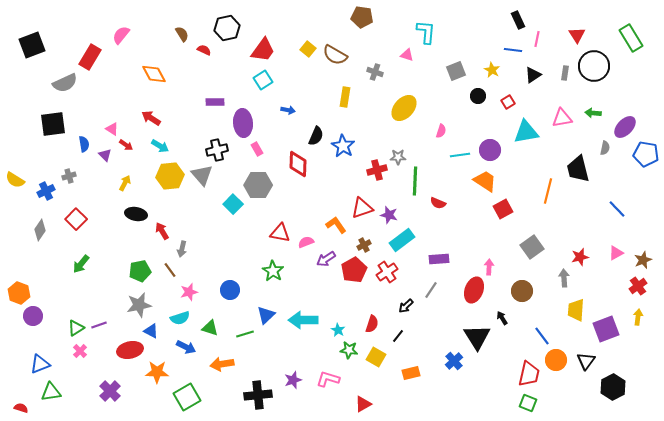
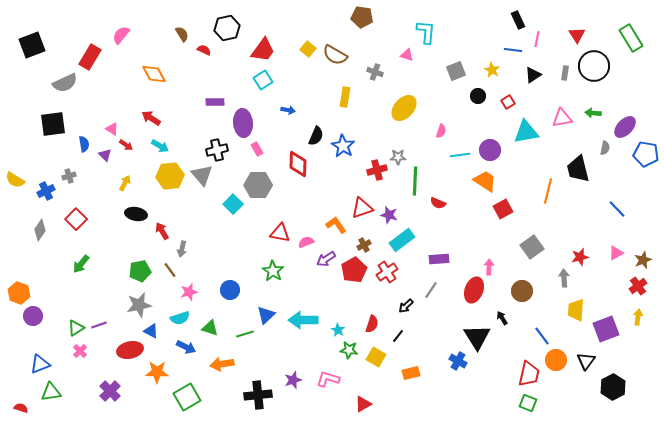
blue cross at (454, 361): moved 4 px right; rotated 18 degrees counterclockwise
